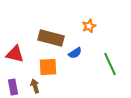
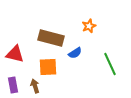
purple rectangle: moved 2 px up
